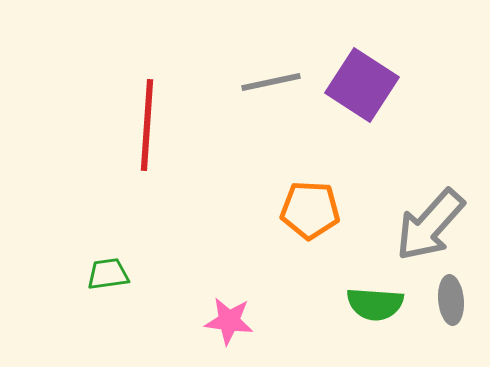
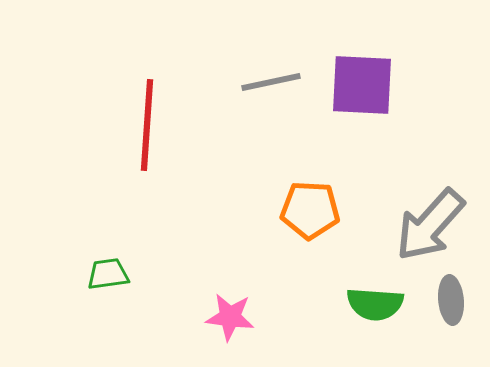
purple square: rotated 30 degrees counterclockwise
pink star: moved 1 px right, 4 px up
